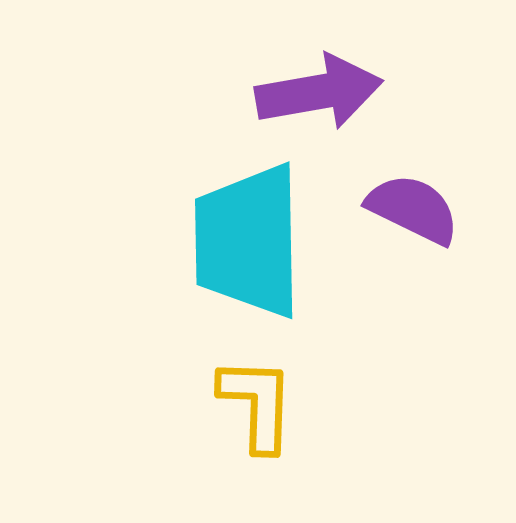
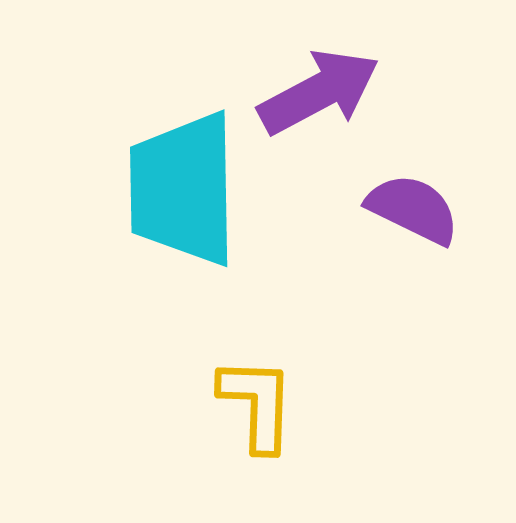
purple arrow: rotated 18 degrees counterclockwise
cyan trapezoid: moved 65 px left, 52 px up
